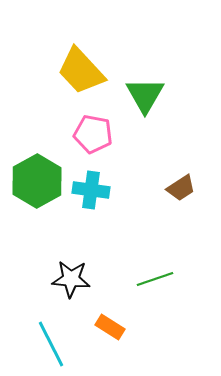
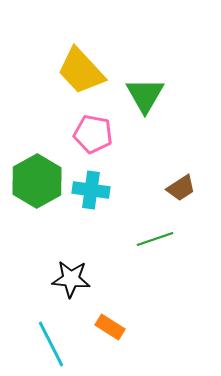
green line: moved 40 px up
